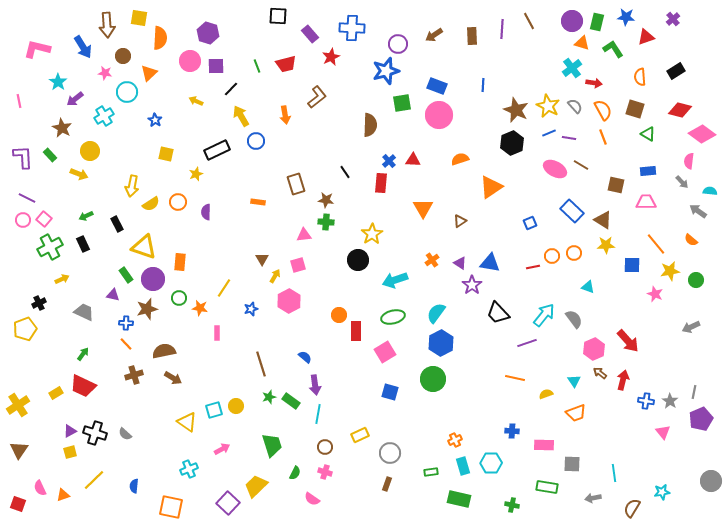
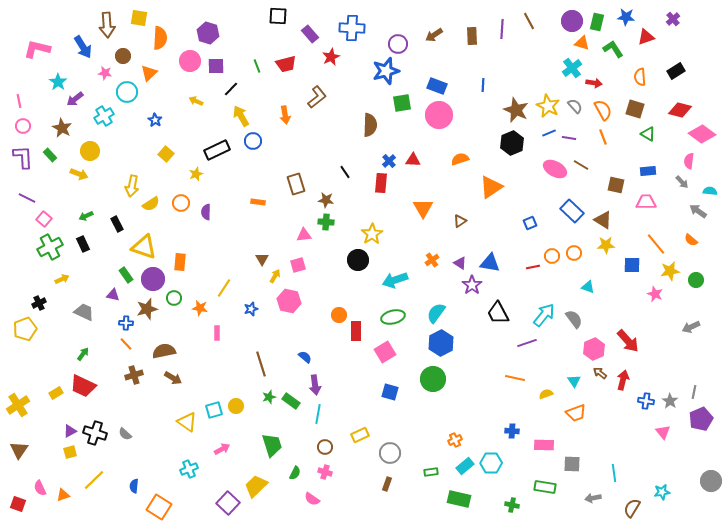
blue circle at (256, 141): moved 3 px left
yellow square at (166, 154): rotated 28 degrees clockwise
orange circle at (178, 202): moved 3 px right, 1 px down
pink circle at (23, 220): moved 94 px up
green circle at (179, 298): moved 5 px left
pink hexagon at (289, 301): rotated 20 degrees counterclockwise
black trapezoid at (498, 313): rotated 15 degrees clockwise
cyan rectangle at (463, 466): moved 2 px right; rotated 66 degrees clockwise
green rectangle at (547, 487): moved 2 px left
orange square at (171, 507): moved 12 px left; rotated 20 degrees clockwise
